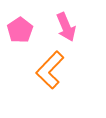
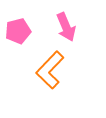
pink pentagon: moved 2 px left, 1 px down; rotated 20 degrees clockwise
